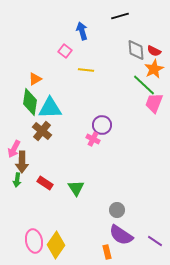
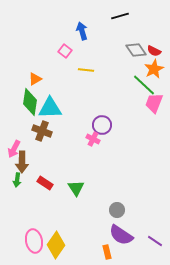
gray diamond: rotated 30 degrees counterclockwise
brown cross: rotated 18 degrees counterclockwise
